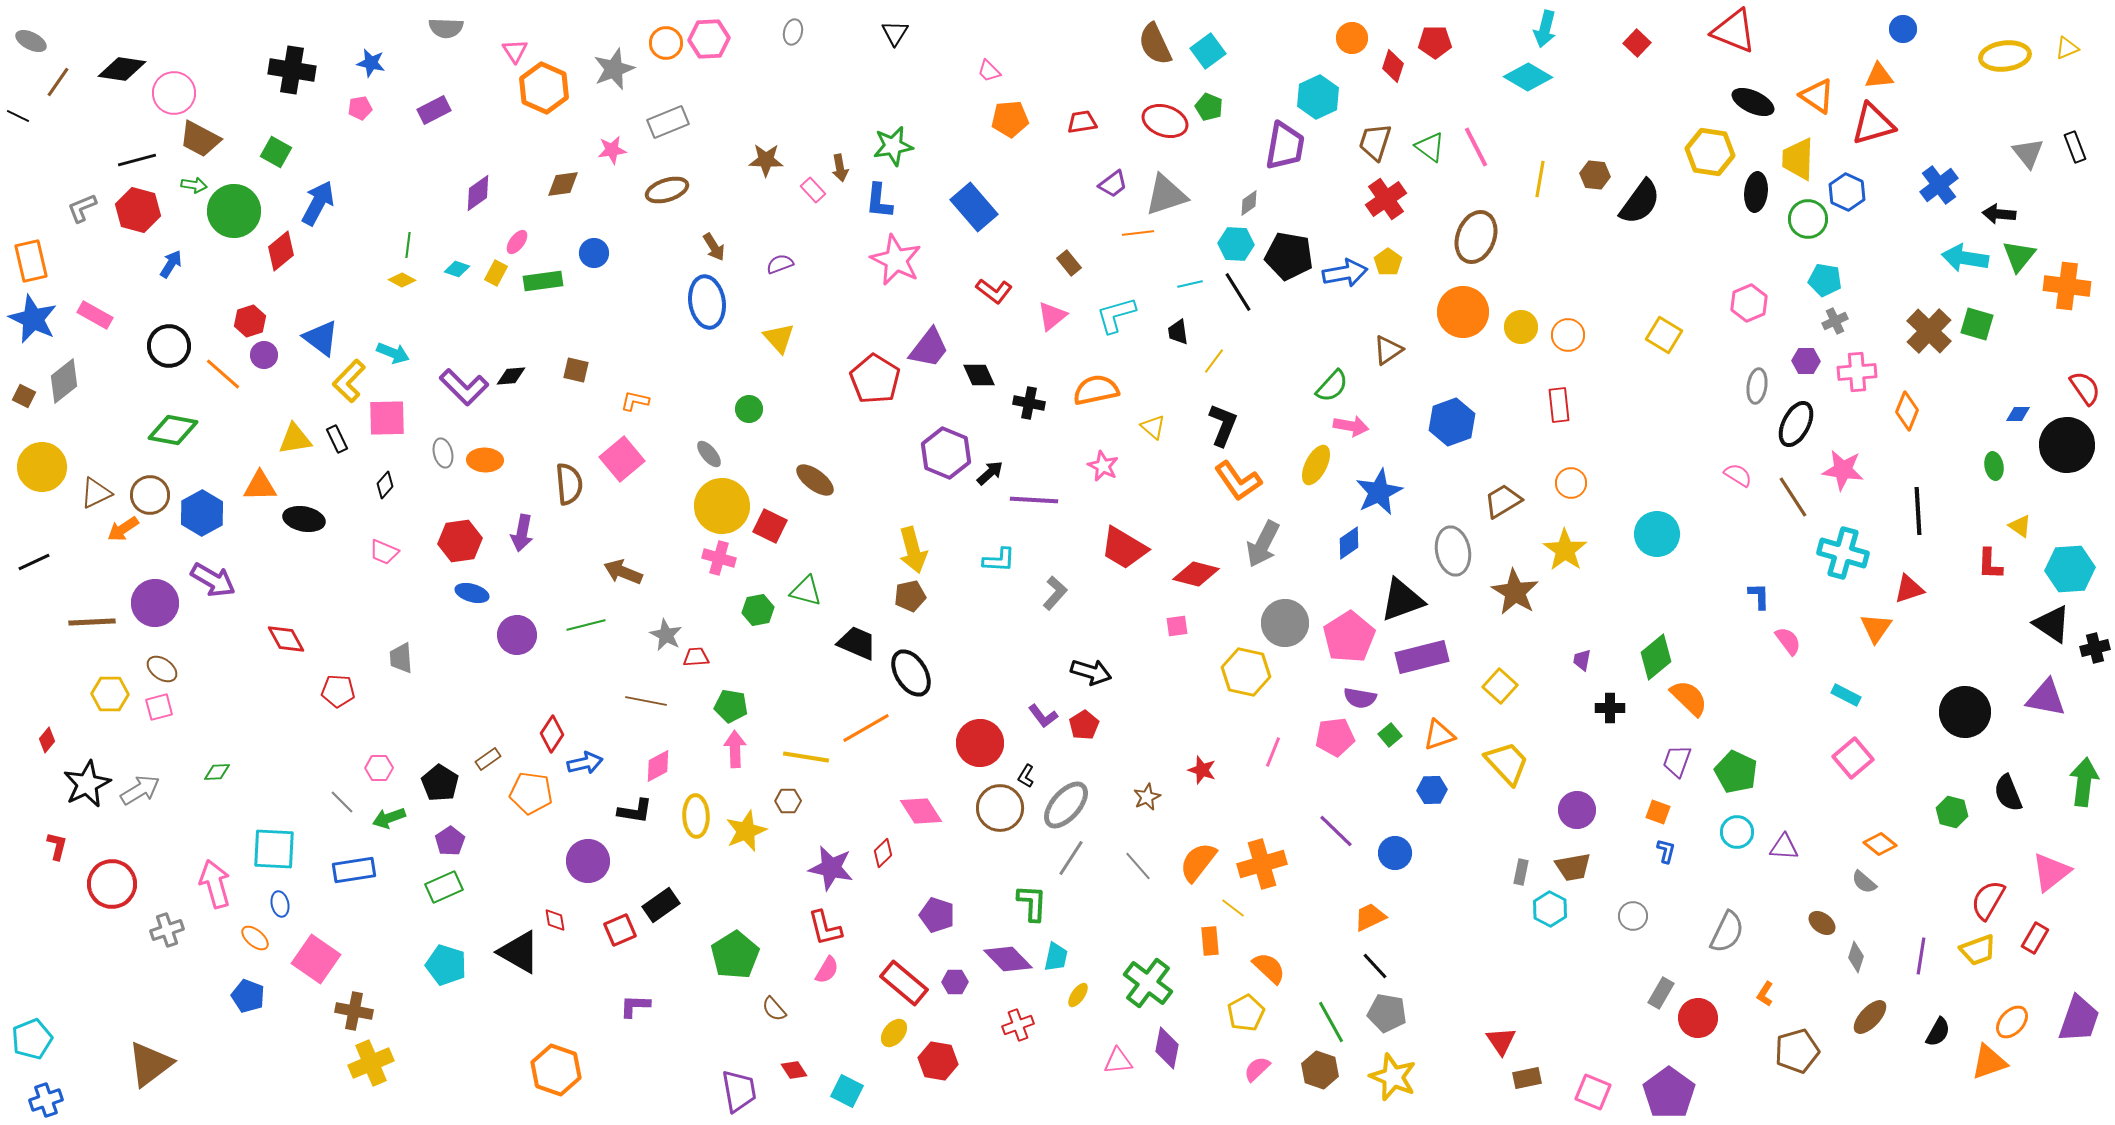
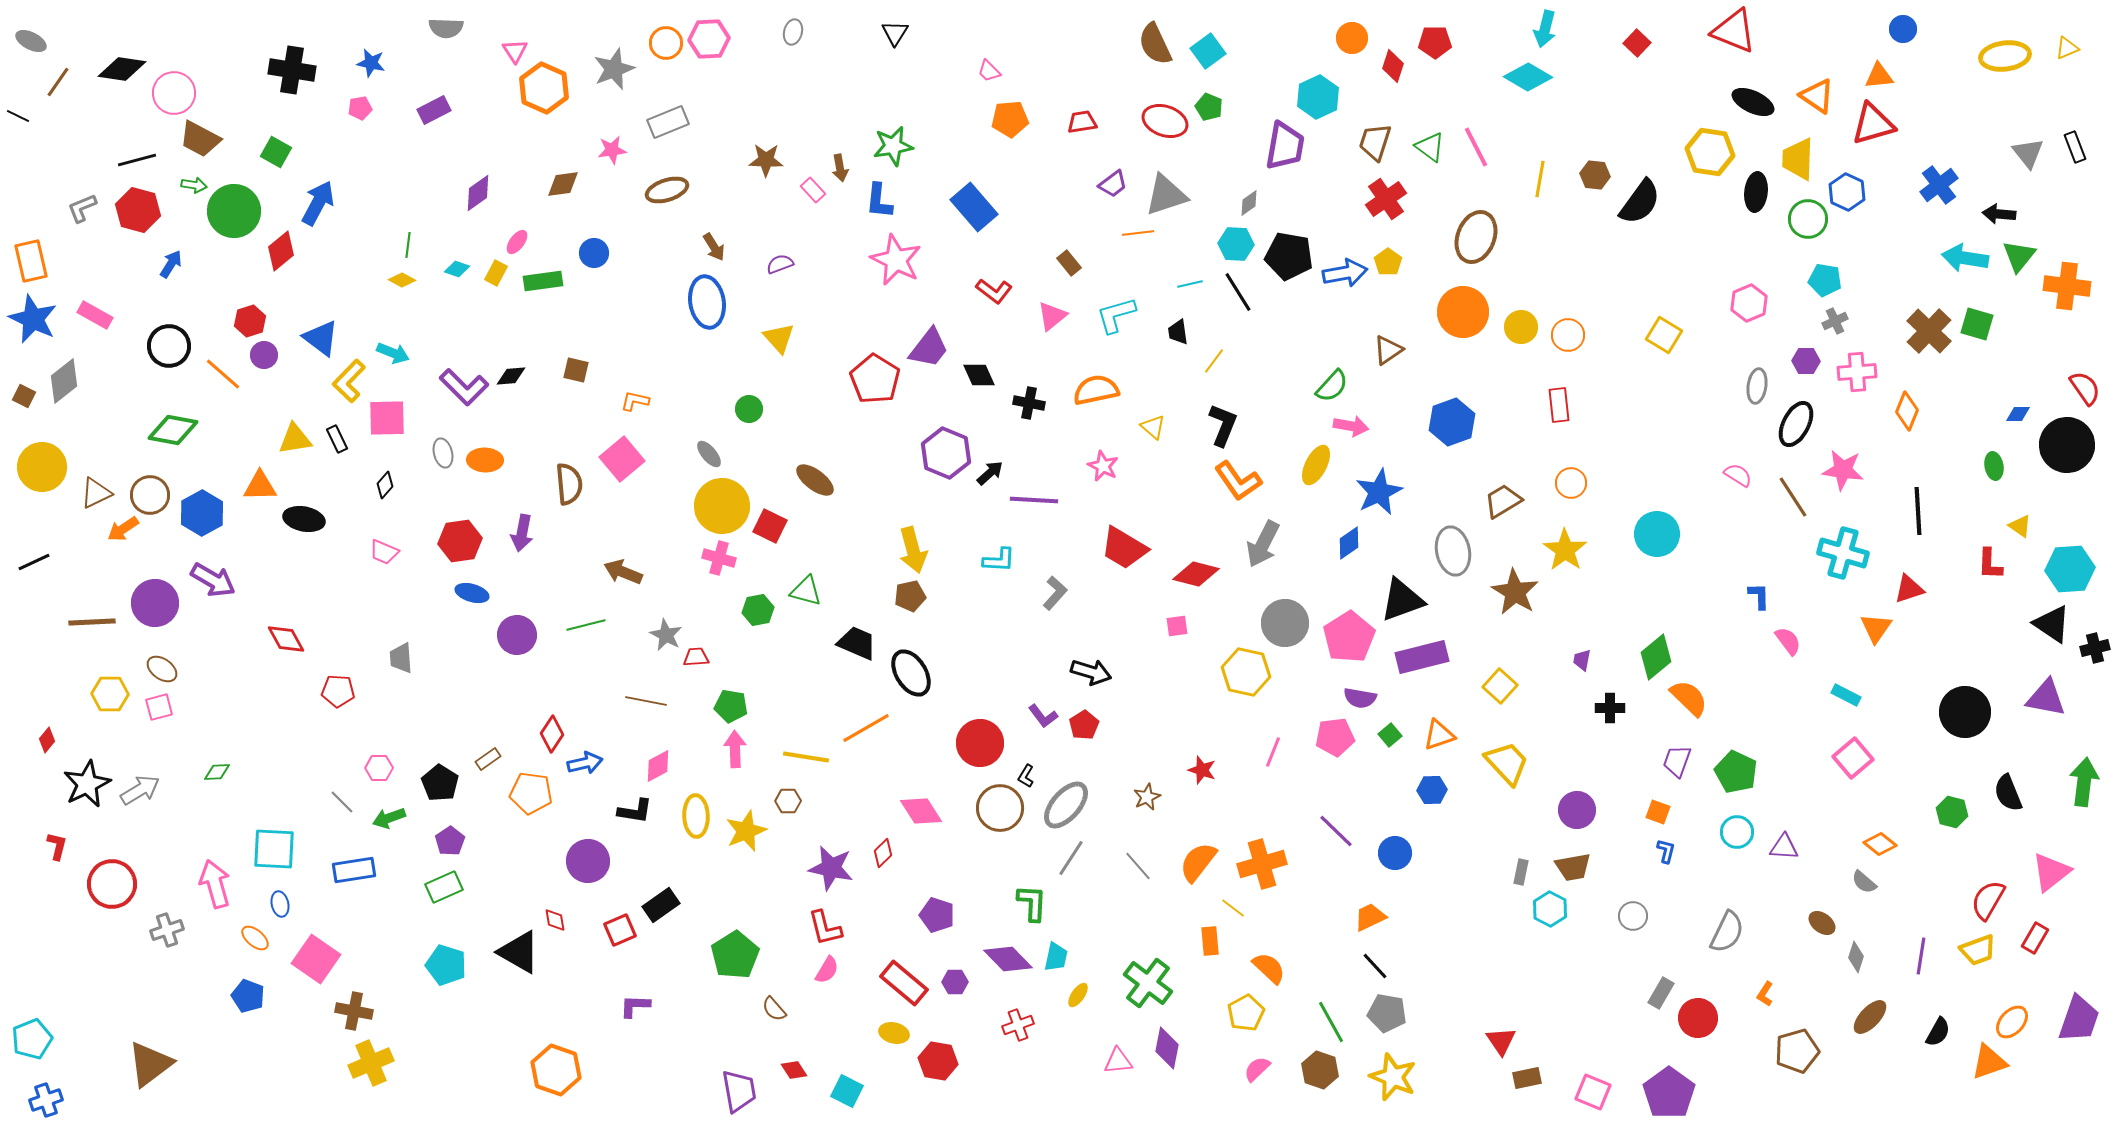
yellow ellipse at (894, 1033): rotated 64 degrees clockwise
